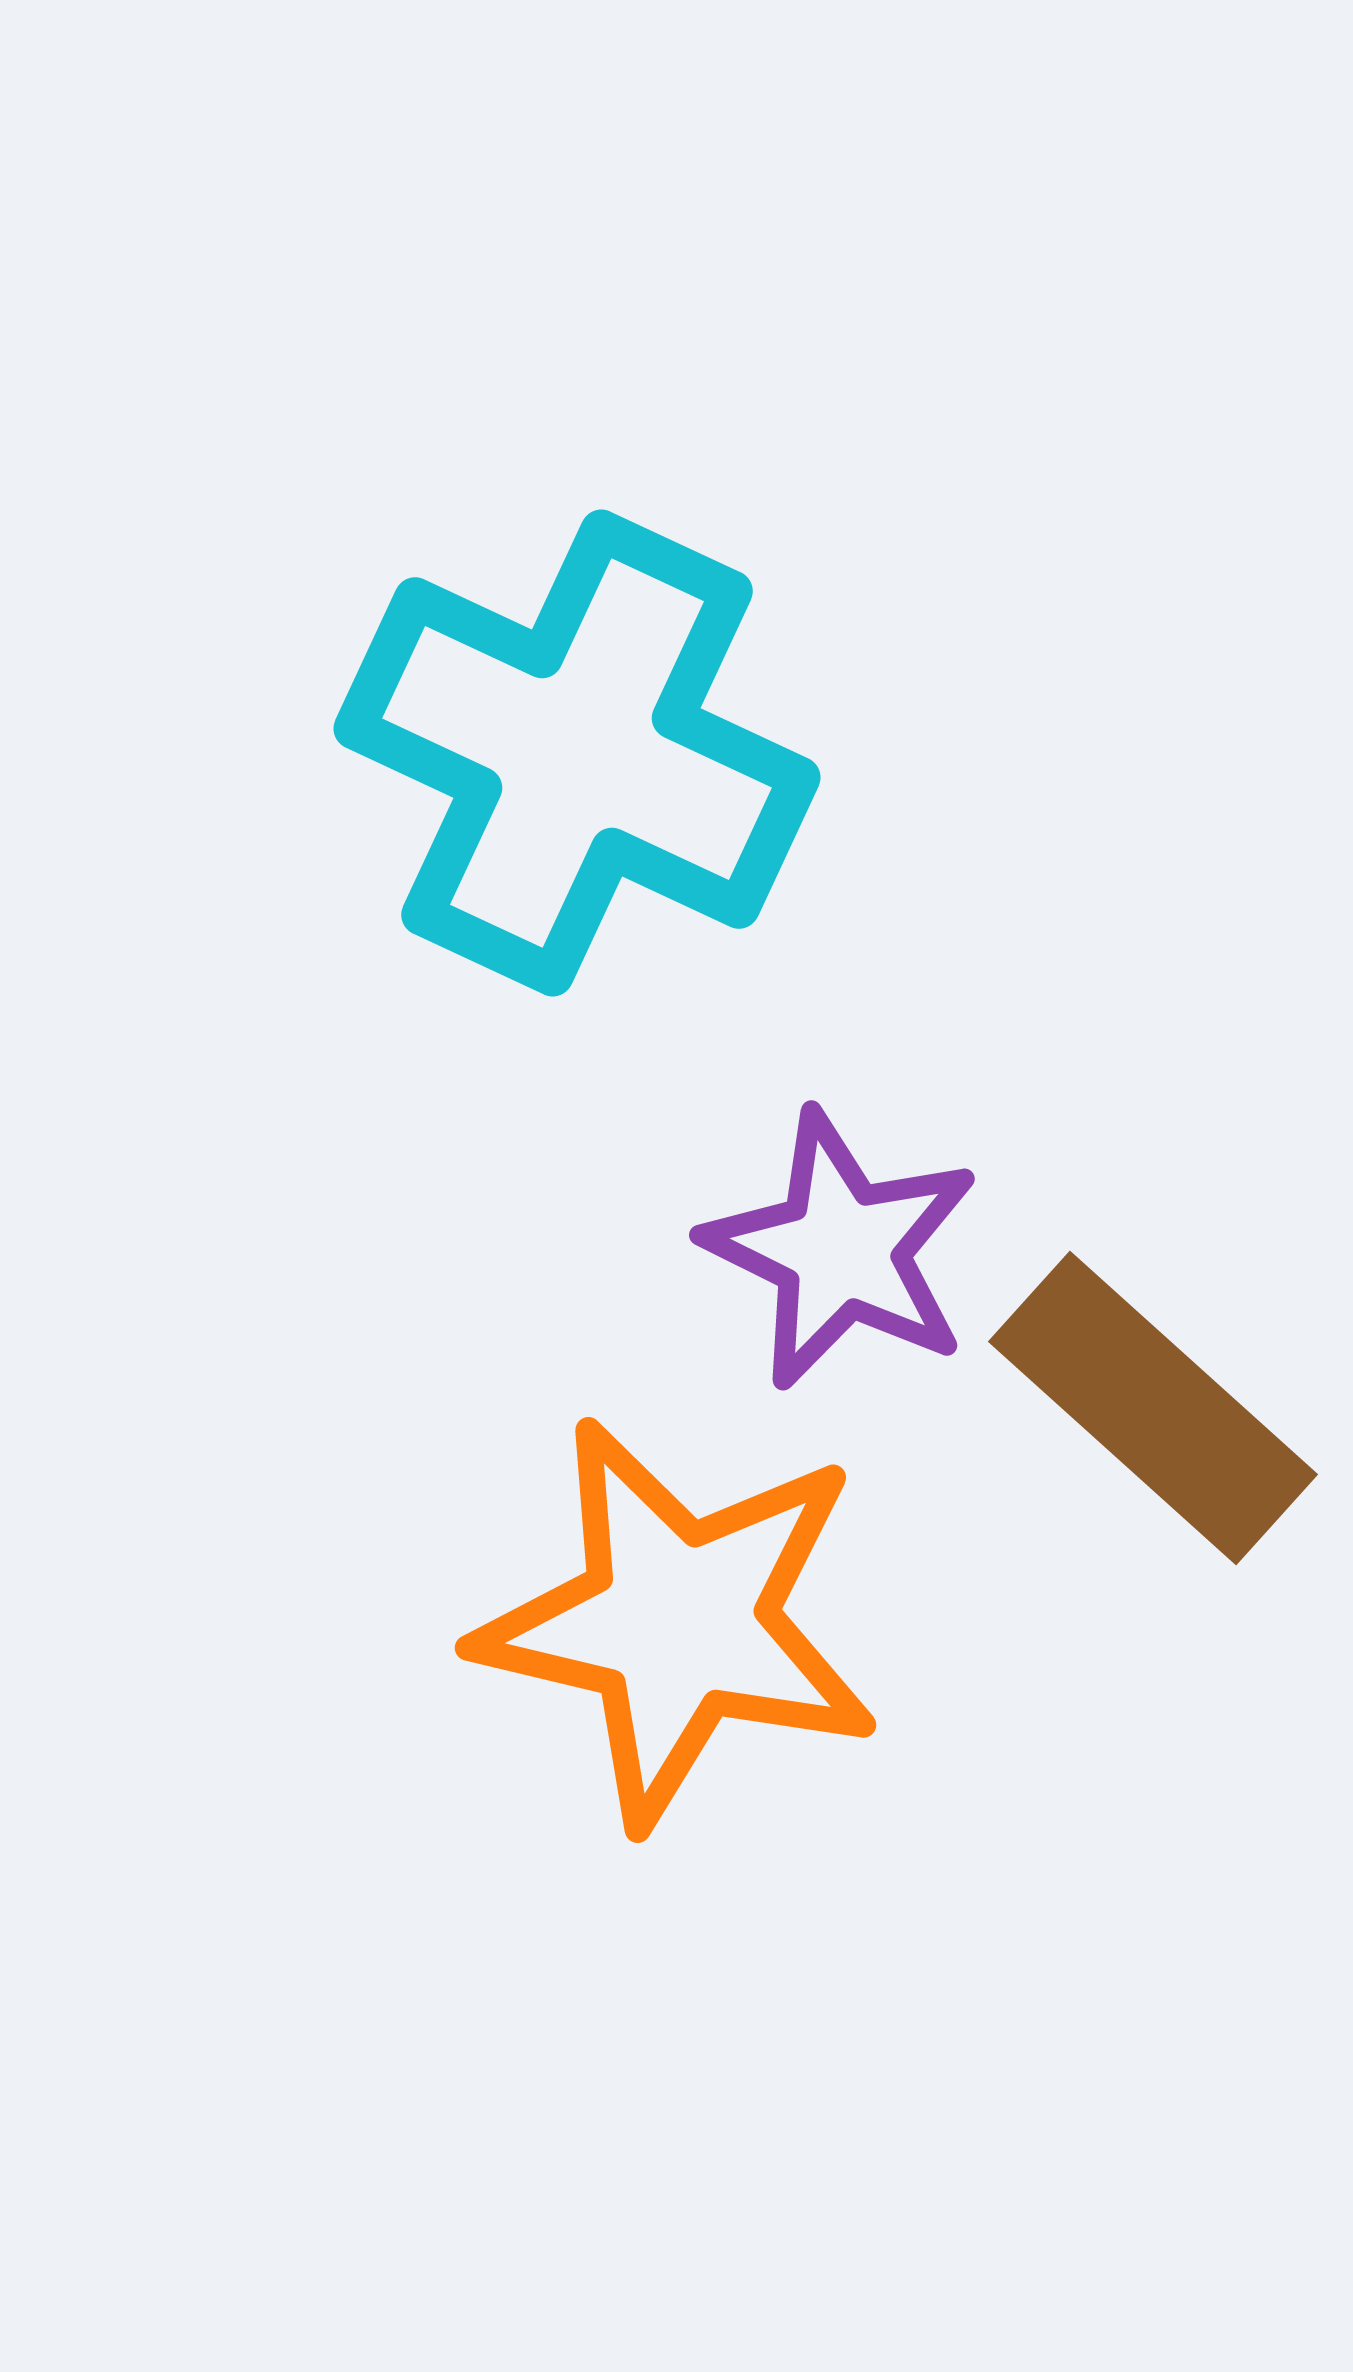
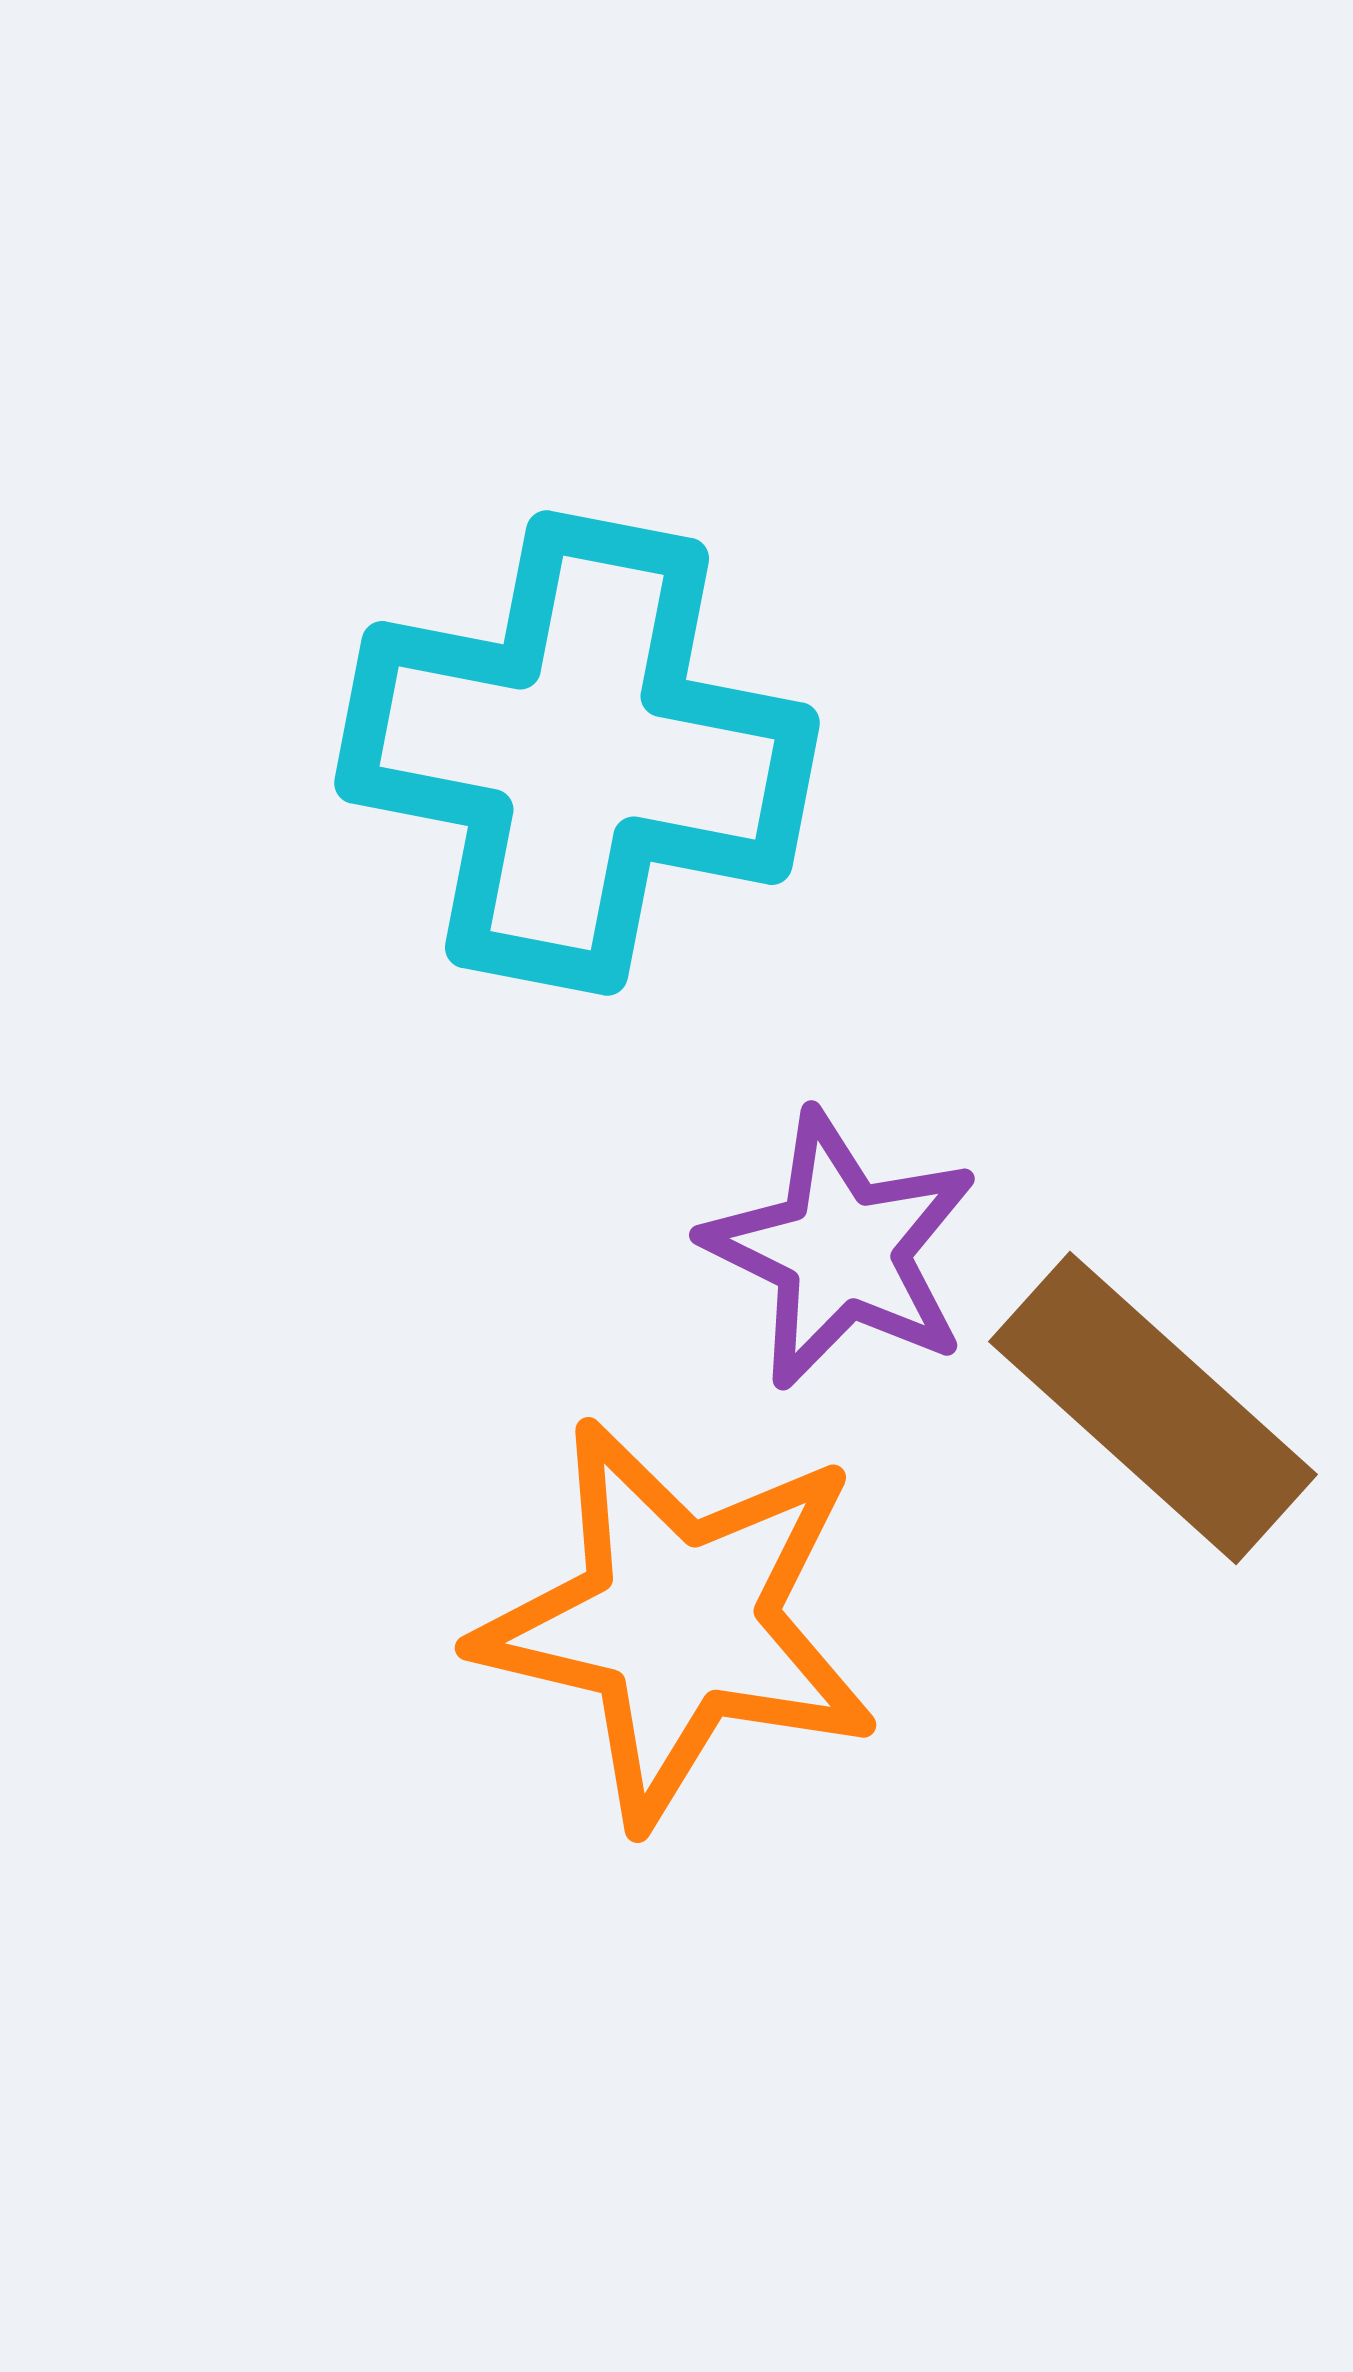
cyan cross: rotated 14 degrees counterclockwise
